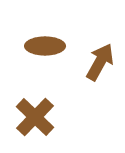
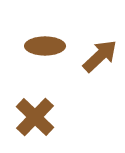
brown arrow: moved 6 px up; rotated 18 degrees clockwise
